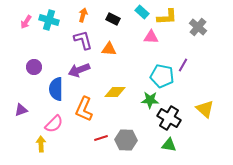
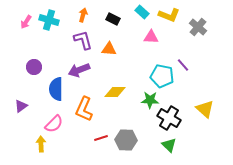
yellow L-shape: moved 2 px right, 2 px up; rotated 25 degrees clockwise
purple line: rotated 72 degrees counterclockwise
purple triangle: moved 4 px up; rotated 16 degrees counterclockwise
green triangle: rotated 35 degrees clockwise
